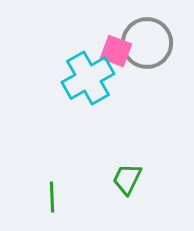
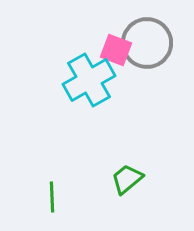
pink square: moved 1 px up
cyan cross: moved 1 px right, 2 px down
green trapezoid: rotated 24 degrees clockwise
